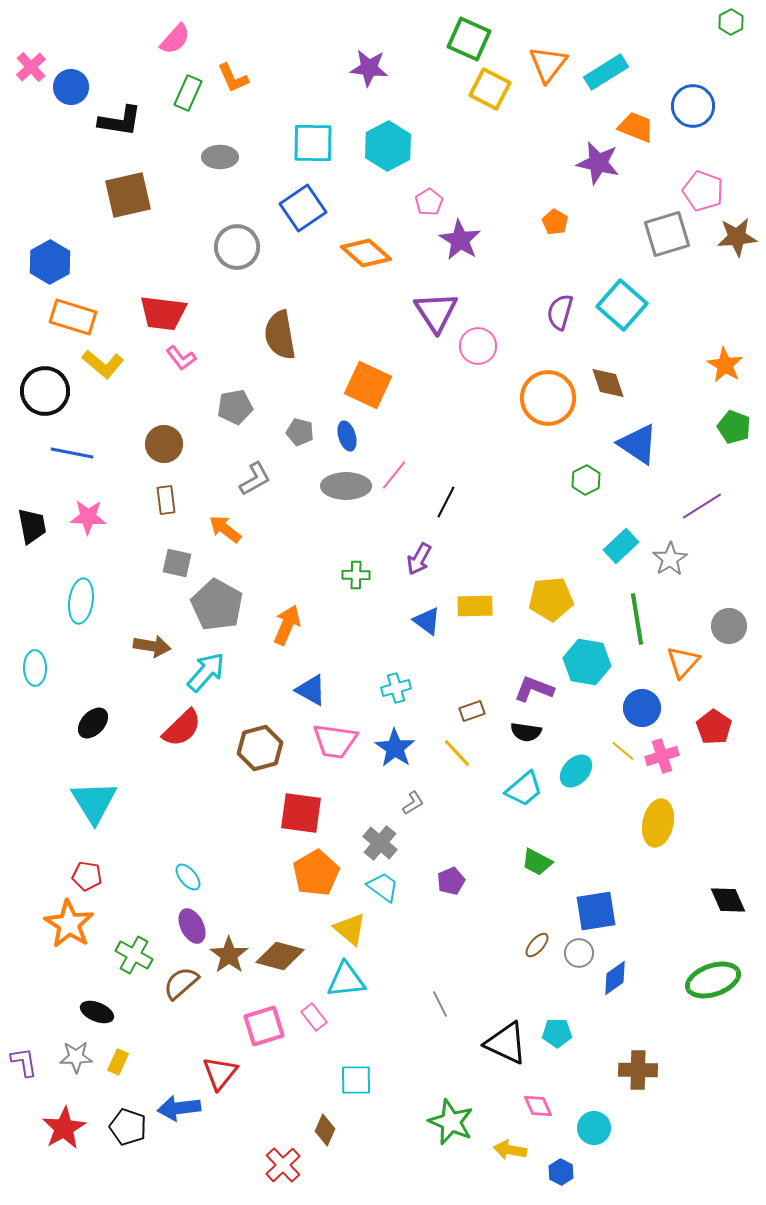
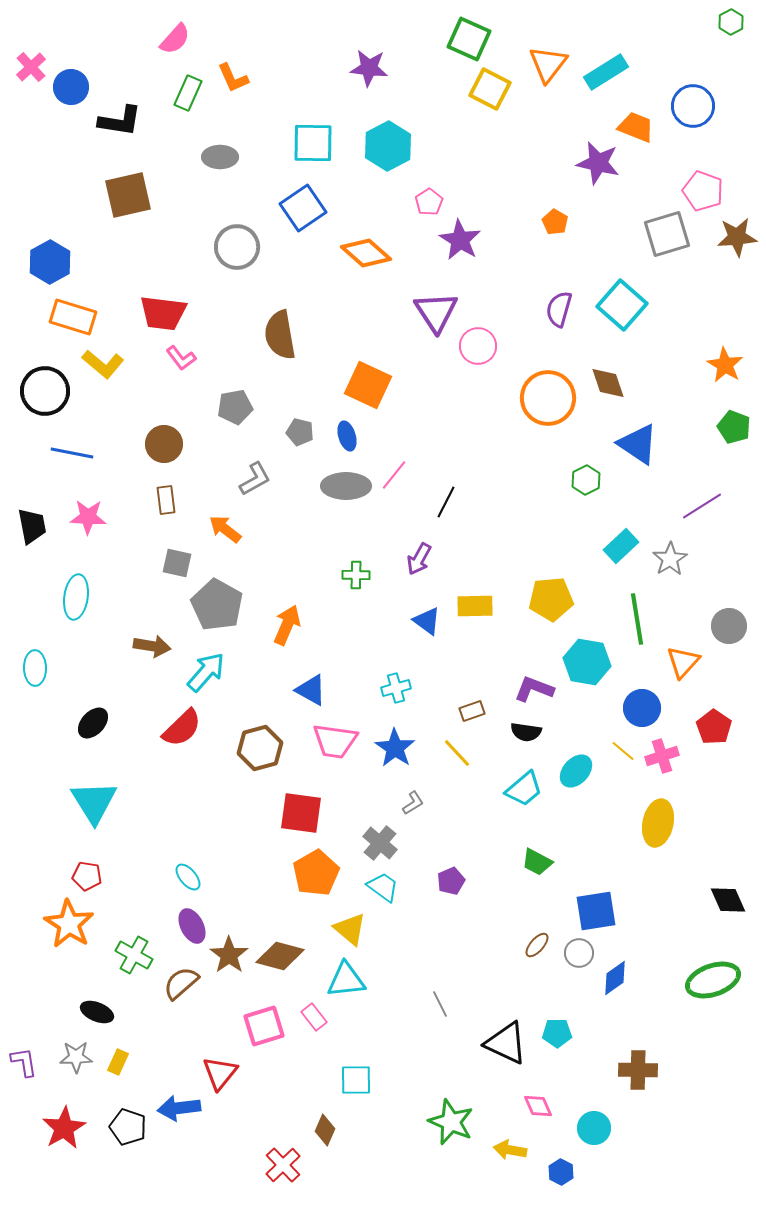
purple semicircle at (560, 312): moved 1 px left, 3 px up
cyan ellipse at (81, 601): moved 5 px left, 4 px up
